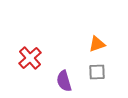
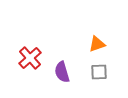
gray square: moved 2 px right
purple semicircle: moved 2 px left, 9 px up
